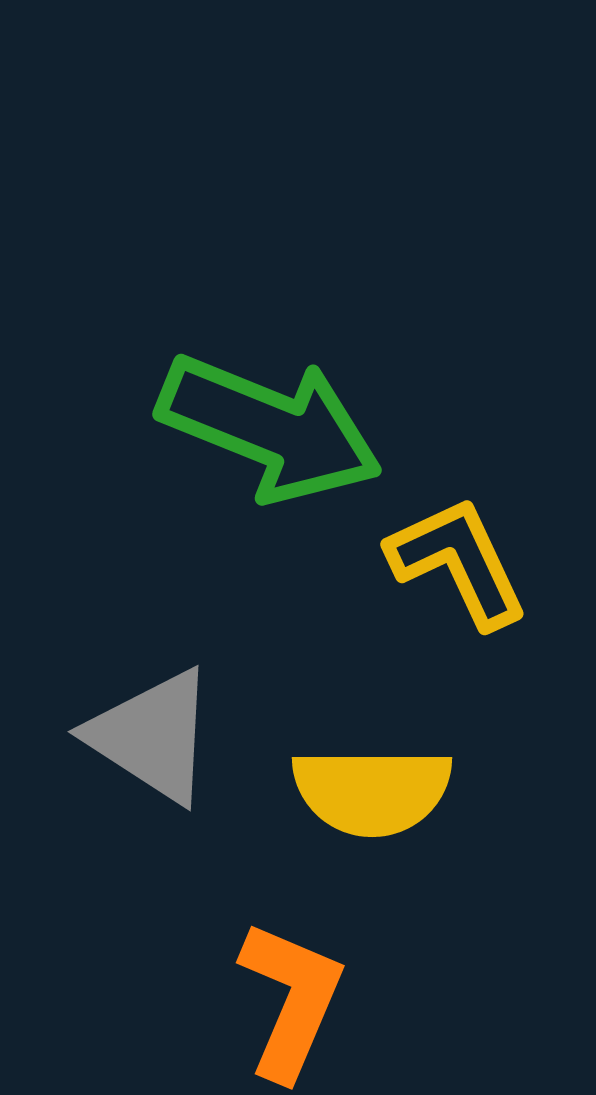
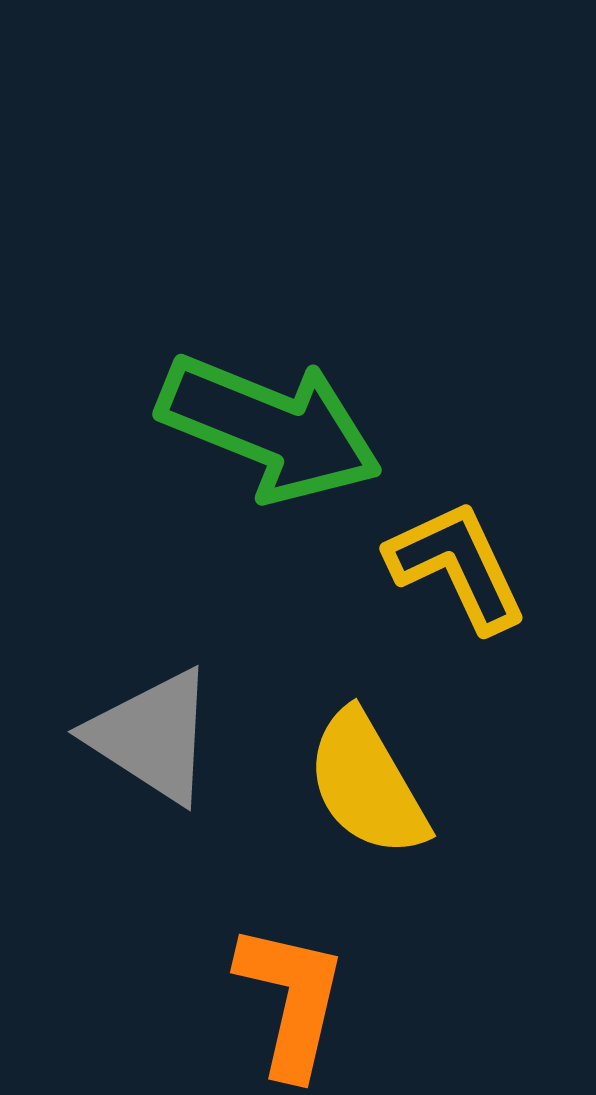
yellow L-shape: moved 1 px left, 4 px down
yellow semicircle: moved 5 px left, 7 px up; rotated 60 degrees clockwise
orange L-shape: rotated 10 degrees counterclockwise
